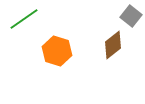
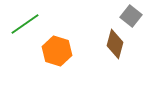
green line: moved 1 px right, 5 px down
brown diamond: moved 2 px right, 1 px up; rotated 36 degrees counterclockwise
